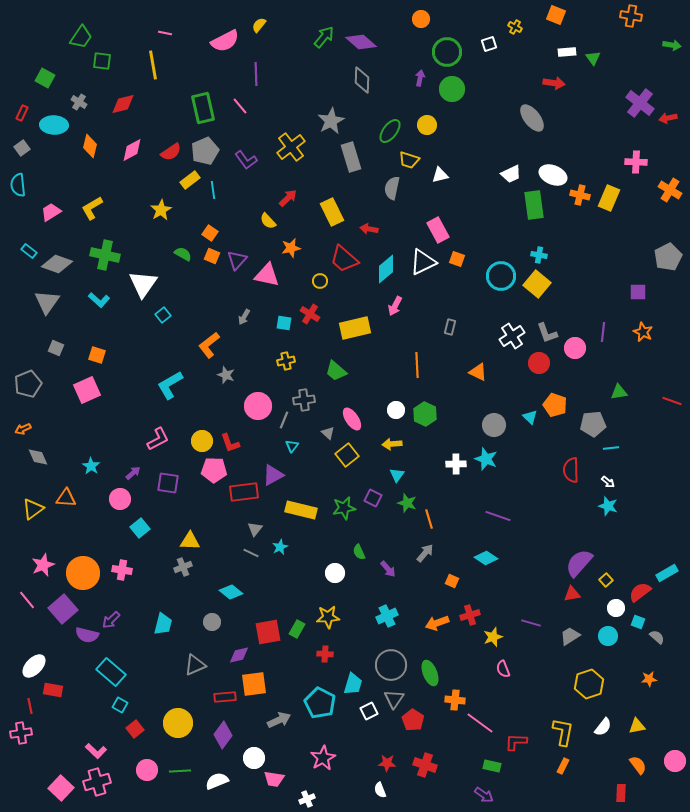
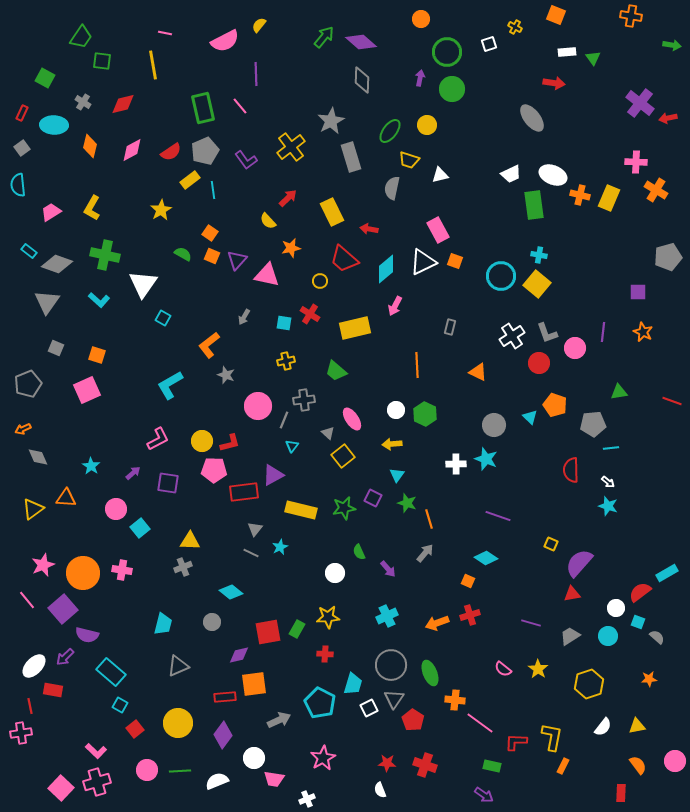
gray cross at (79, 102): moved 4 px right
orange cross at (670, 190): moved 14 px left
yellow L-shape at (92, 208): rotated 30 degrees counterclockwise
gray pentagon at (668, 257): rotated 12 degrees clockwise
orange square at (457, 259): moved 2 px left, 2 px down
cyan square at (163, 315): moved 3 px down; rotated 21 degrees counterclockwise
red L-shape at (230, 443): rotated 85 degrees counterclockwise
yellow square at (347, 455): moved 4 px left, 1 px down
pink circle at (120, 499): moved 4 px left, 10 px down
yellow square at (606, 580): moved 55 px left, 36 px up; rotated 24 degrees counterclockwise
orange square at (452, 581): moved 16 px right
purple arrow at (111, 620): moved 46 px left, 37 px down
yellow star at (493, 637): moved 45 px right, 32 px down; rotated 18 degrees counterclockwise
gray triangle at (195, 665): moved 17 px left, 1 px down
pink semicircle at (503, 669): rotated 30 degrees counterclockwise
white square at (369, 711): moved 3 px up
yellow L-shape at (563, 732): moved 11 px left, 5 px down
